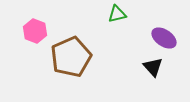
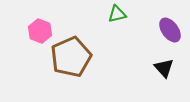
pink hexagon: moved 5 px right
purple ellipse: moved 6 px right, 8 px up; rotated 20 degrees clockwise
black triangle: moved 11 px right, 1 px down
